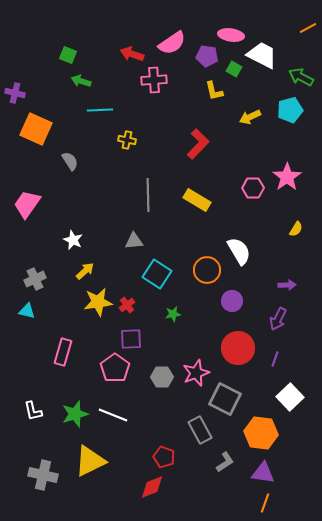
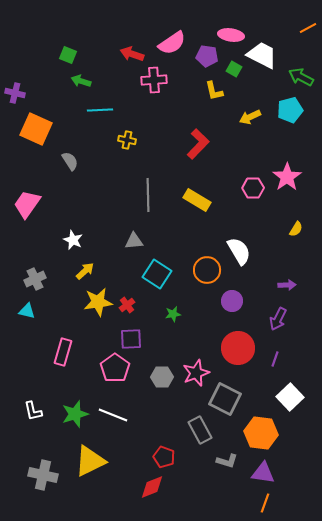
gray L-shape at (225, 462): moved 2 px right, 1 px up; rotated 50 degrees clockwise
